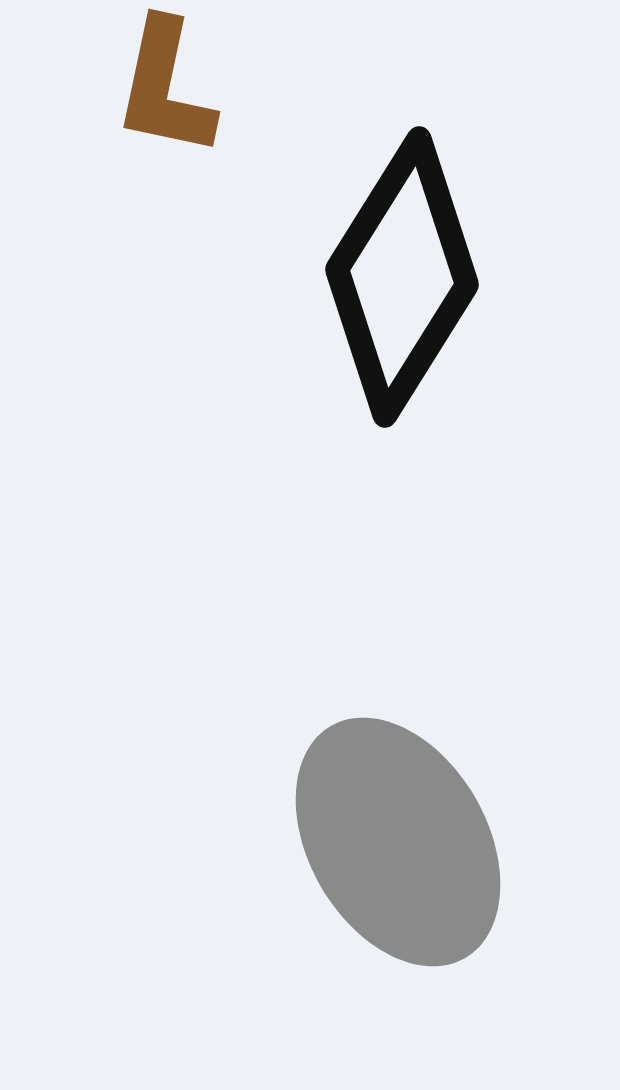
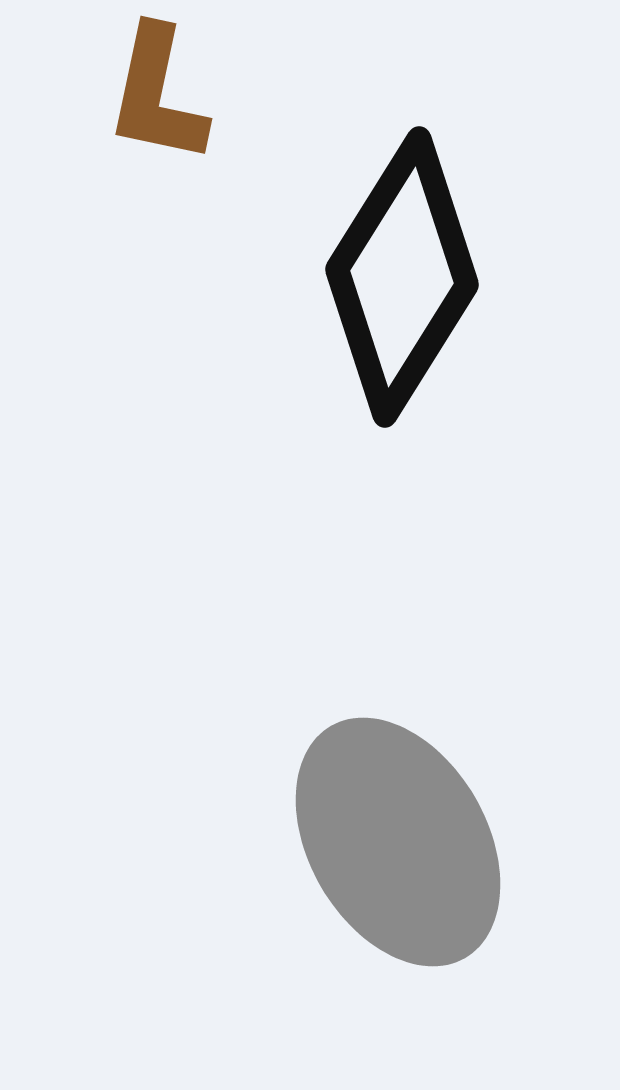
brown L-shape: moved 8 px left, 7 px down
